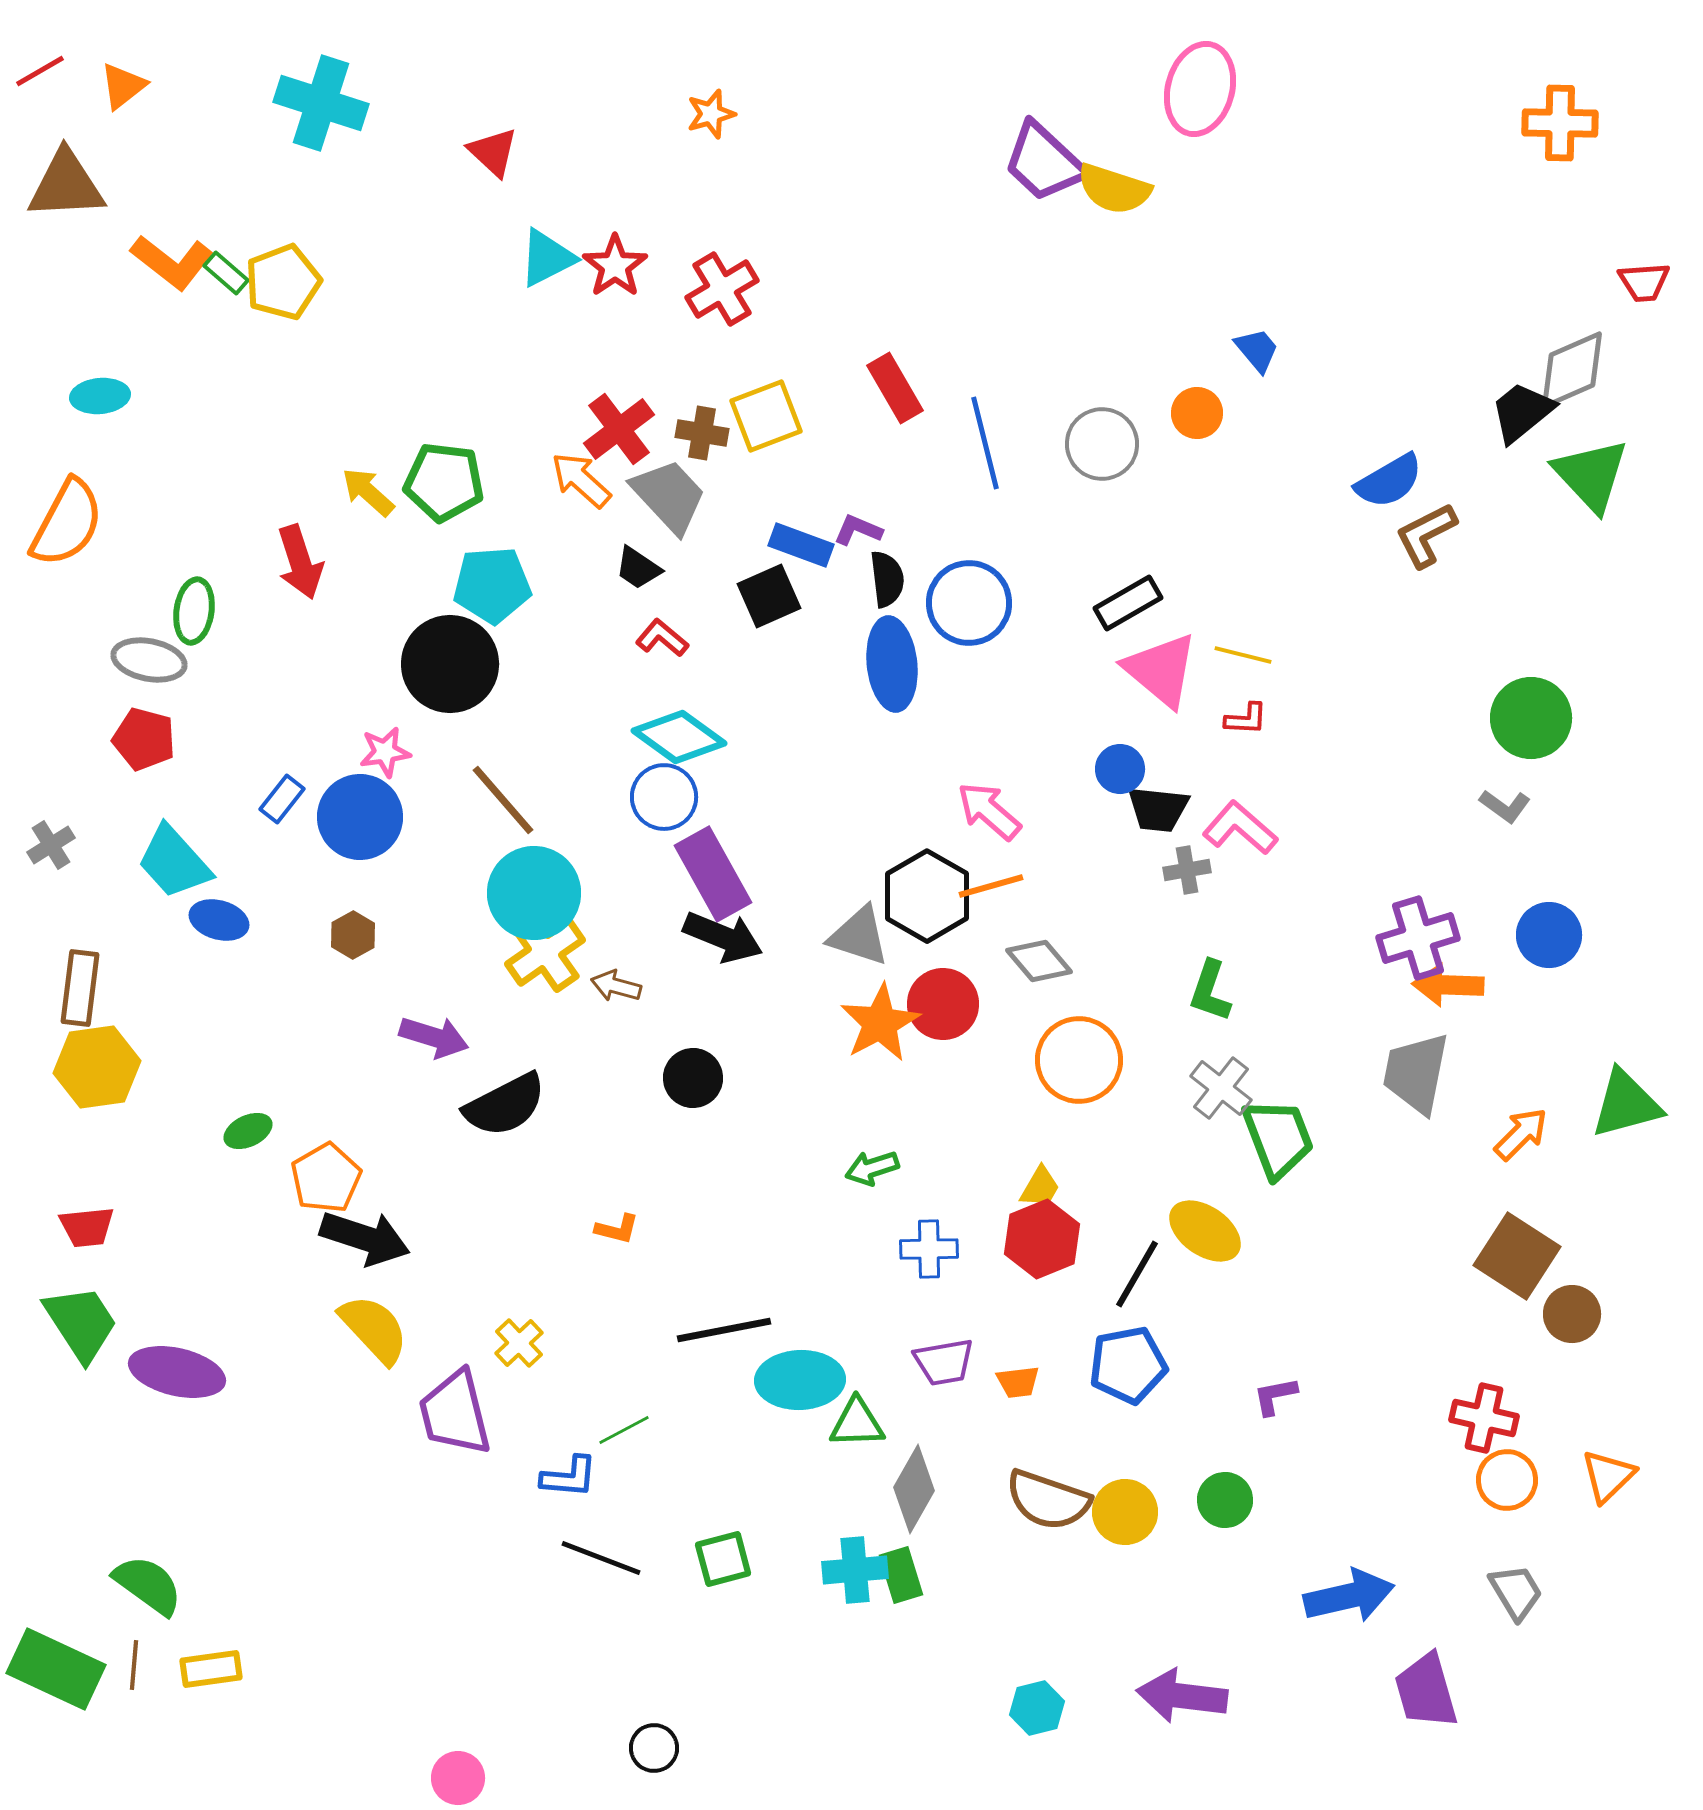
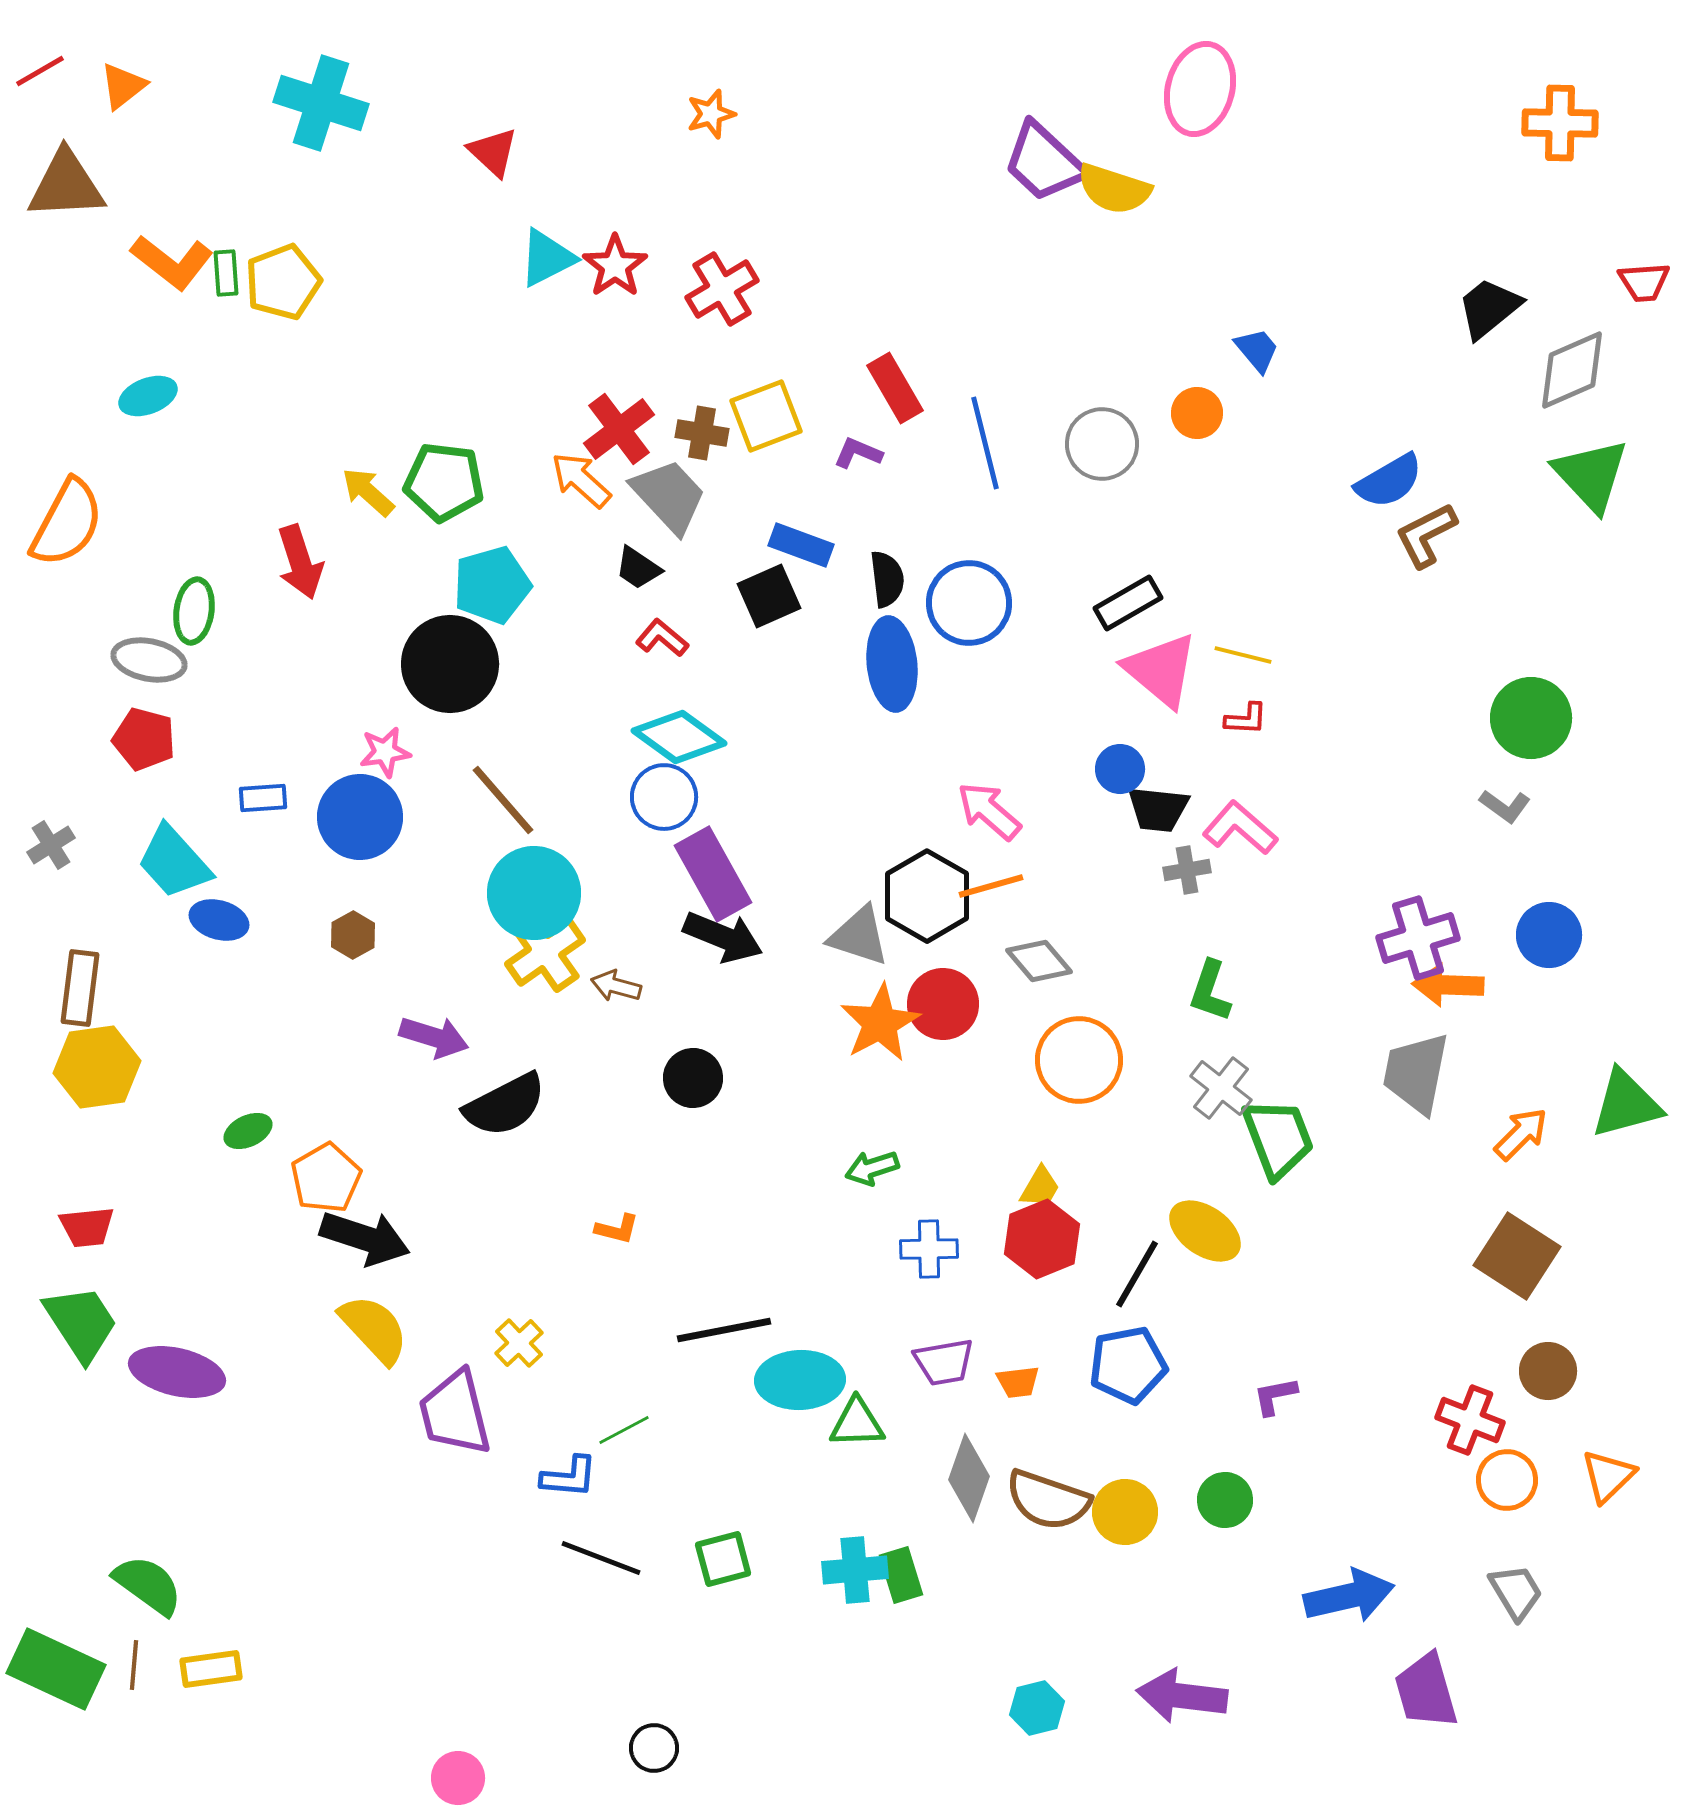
green rectangle at (226, 273): rotated 45 degrees clockwise
cyan ellipse at (100, 396): moved 48 px right; rotated 16 degrees counterclockwise
black trapezoid at (1522, 412): moved 33 px left, 104 px up
purple L-shape at (858, 530): moved 77 px up
cyan pentagon at (492, 585): rotated 12 degrees counterclockwise
blue rectangle at (282, 799): moved 19 px left, 1 px up; rotated 48 degrees clockwise
brown circle at (1572, 1314): moved 24 px left, 57 px down
red cross at (1484, 1418): moved 14 px left, 2 px down; rotated 8 degrees clockwise
gray diamond at (914, 1489): moved 55 px right, 11 px up; rotated 10 degrees counterclockwise
